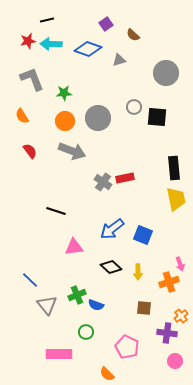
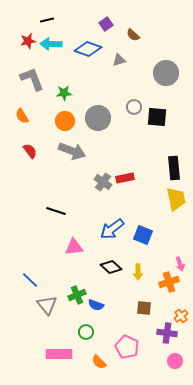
orange semicircle at (107, 374): moved 8 px left, 12 px up
